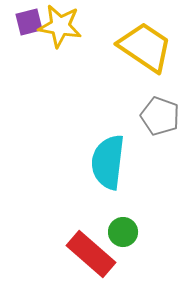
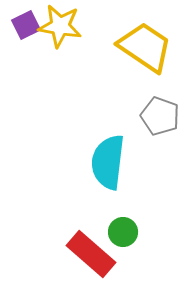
purple square: moved 3 px left, 3 px down; rotated 12 degrees counterclockwise
